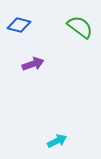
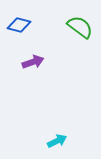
purple arrow: moved 2 px up
